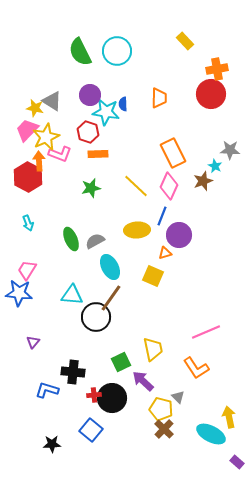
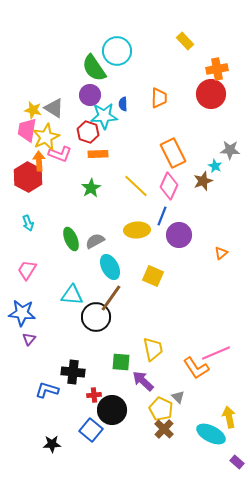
green semicircle at (80, 52): moved 14 px right, 16 px down; rotated 8 degrees counterclockwise
gray triangle at (52, 101): moved 2 px right, 7 px down
yellow star at (35, 108): moved 2 px left, 2 px down
cyan star at (106, 112): moved 2 px left, 4 px down; rotated 12 degrees counterclockwise
pink trapezoid at (27, 130): rotated 35 degrees counterclockwise
green star at (91, 188): rotated 18 degrees counterclockwise
orange triangle at (165, 253): moved 56 px right; rotated 24 degrees counterclockwise
blue star at (19, 293): moved 3 px right, 20 px down
pink line at (206, 332): moved 10 px right, 21 px down
purple triangle at (33, 342): moved 4 px left, 3 px up
green square at (121, 362): rotated 30 degrees clockwise
black circle at (112, 398): moved 12 px down
yellow pentagon at (161, 409): rotated 10 degrees clockwise
